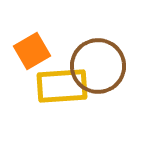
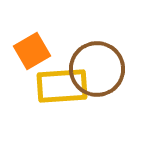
brown circle: moved 1 px left, 3 px down
